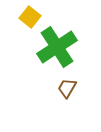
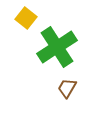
yellow square: moved 4 px left, 1 px down
